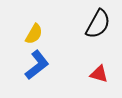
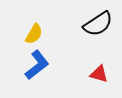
black semicircle: rotated 28 degrees clockwise
